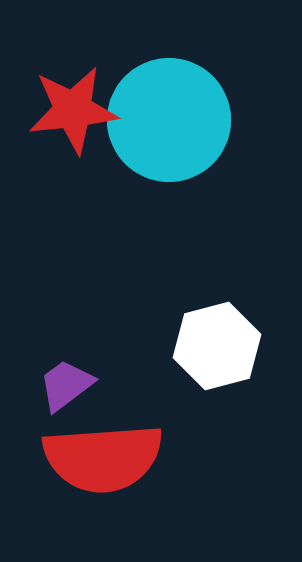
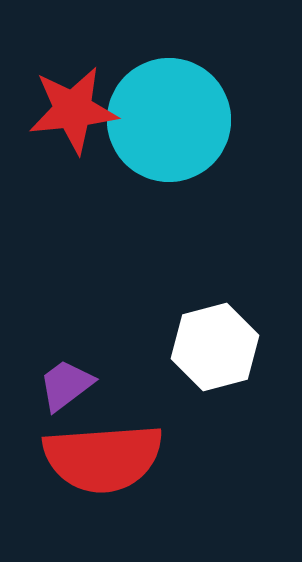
white hexagon: moved 2 px left, 1 px down
